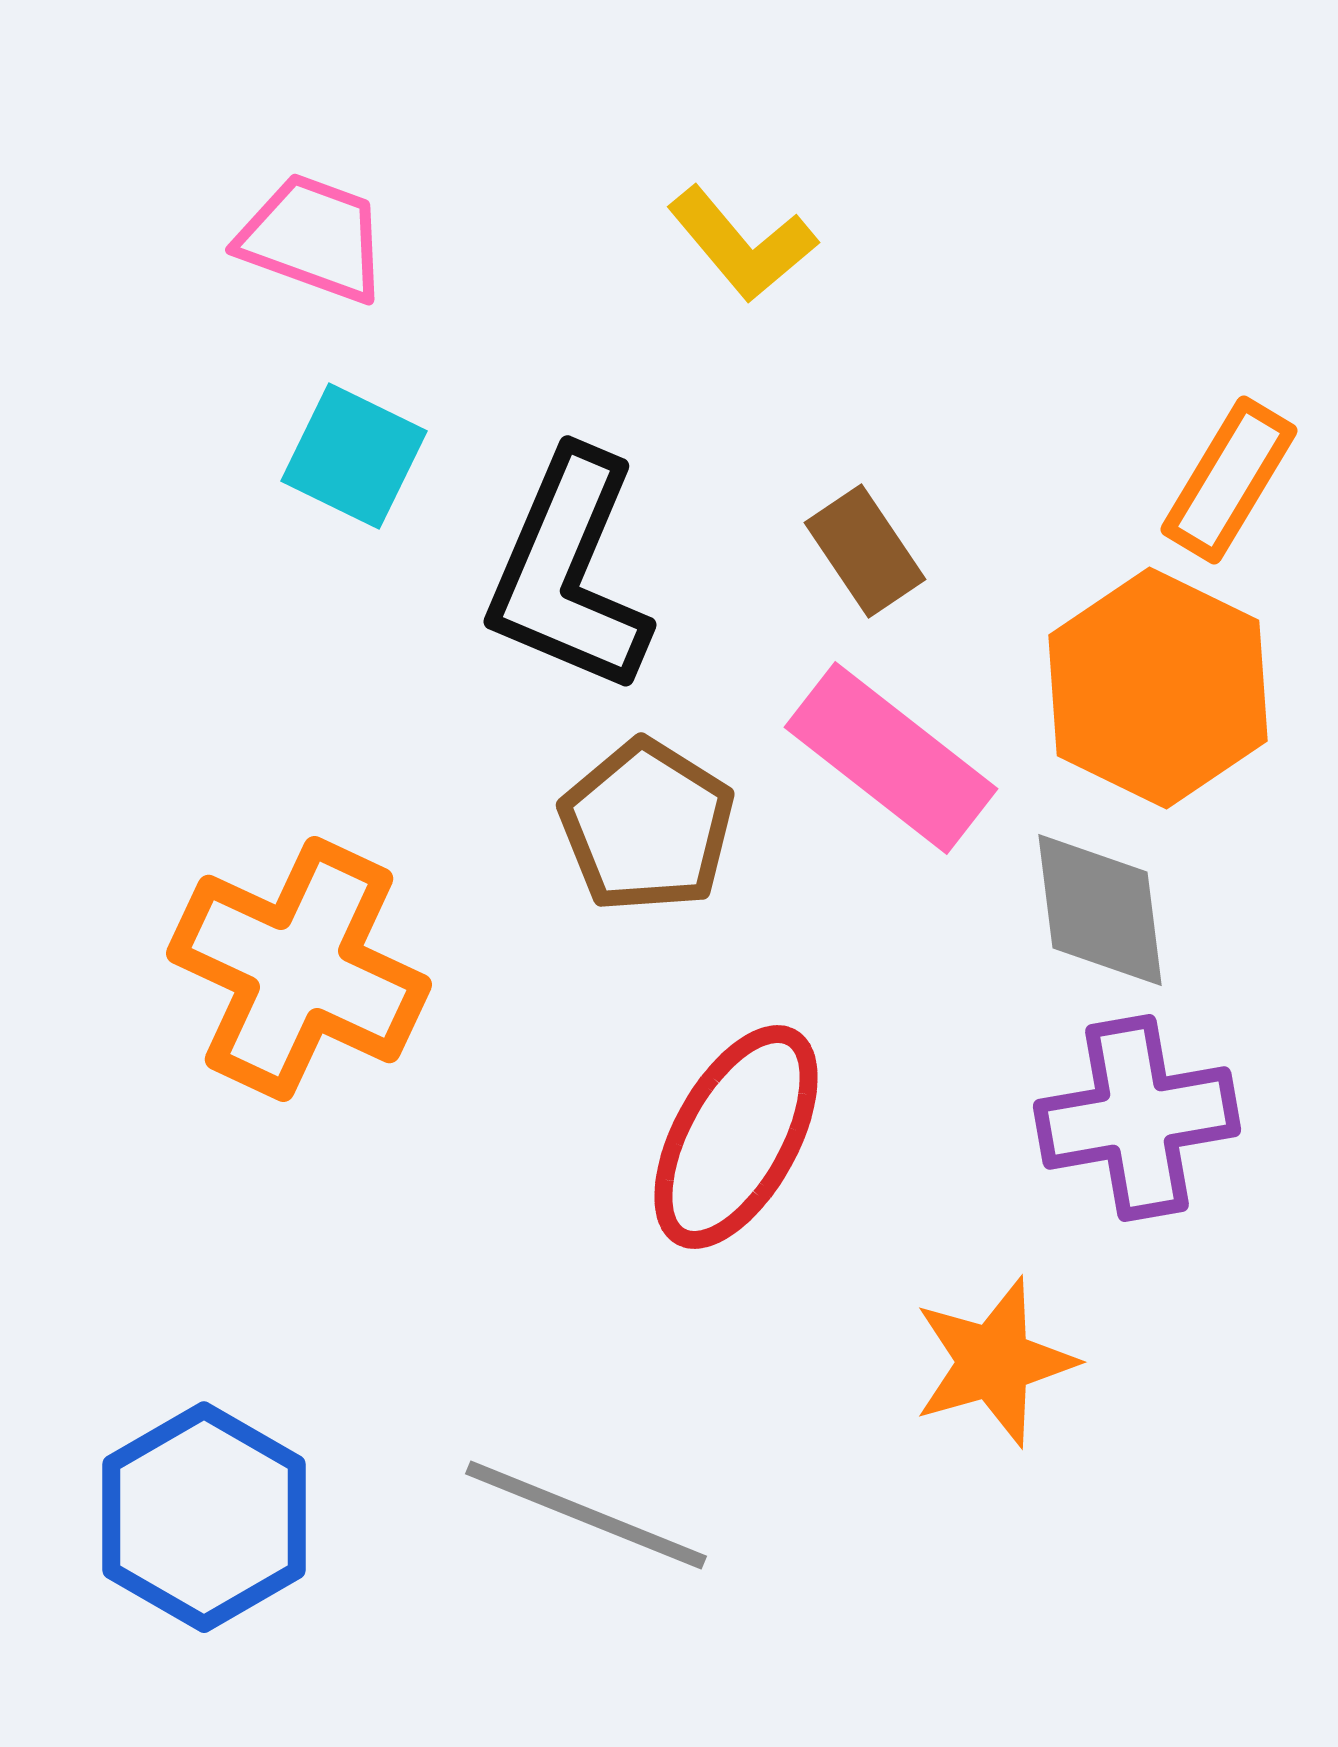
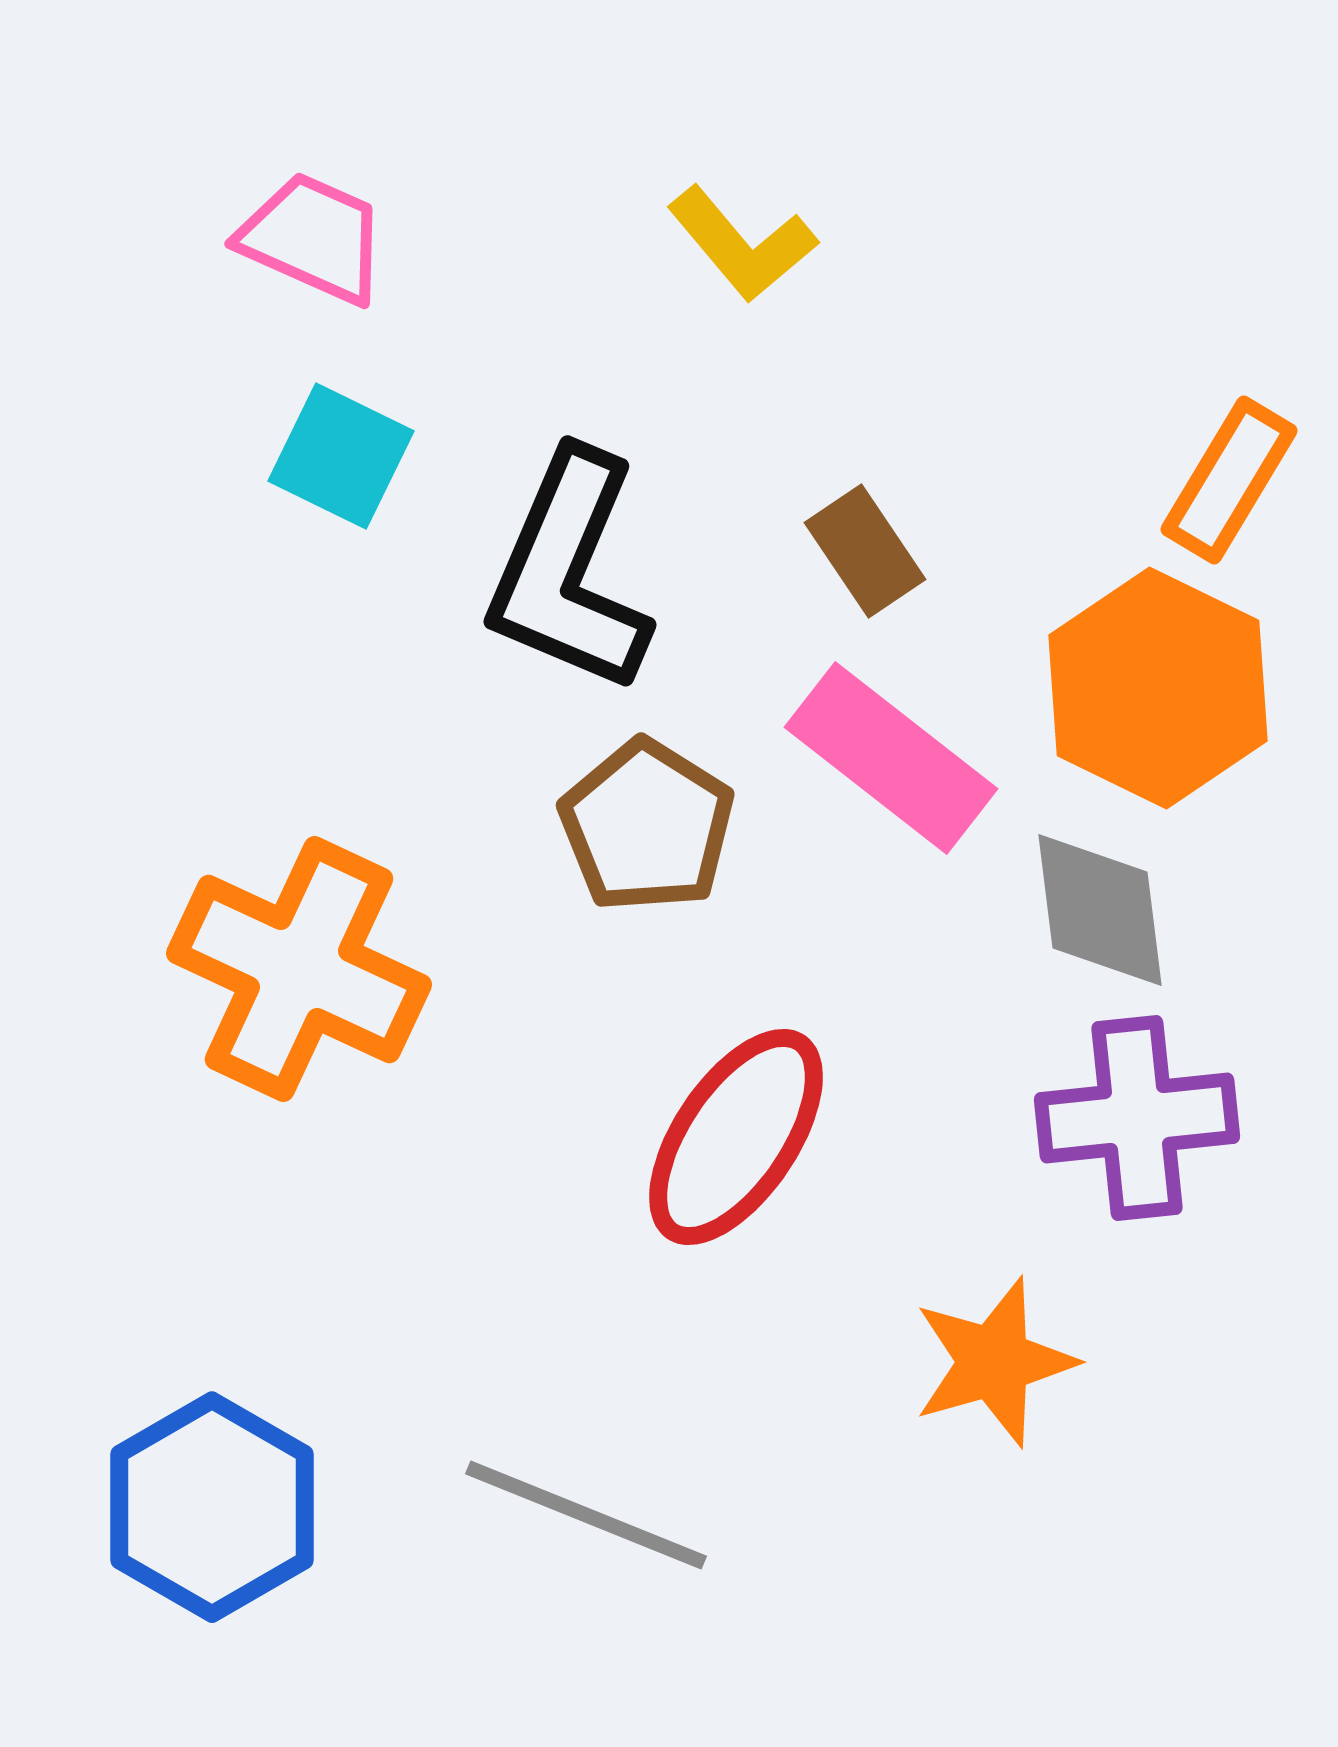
pink trapezoid: rotated 4 degrees clockwise
cyan square: moved 13 px left
purple cross: rotated 4 degrees clockwise
red ellipse: rotated 5 degrees clockwise
blue hexagon: moved 8 px right, 10 px up
